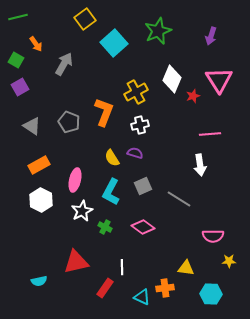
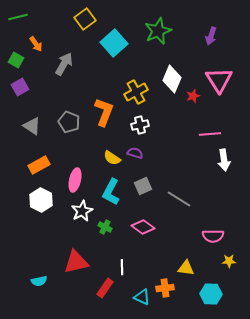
yellow semicircle: rotated 24 degrees counterclockwise
white arrow: moved 24 px right, 5 px up
